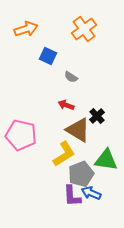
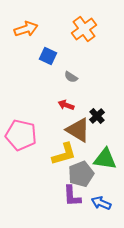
yellow L-shape: rotated 16 degrees clockwise
green triangle: moved 1 px left, 1 px up
blue arrow: moved 10 px right, 10 px down
